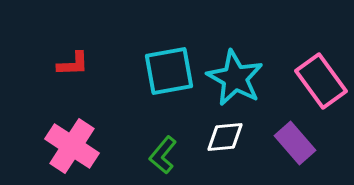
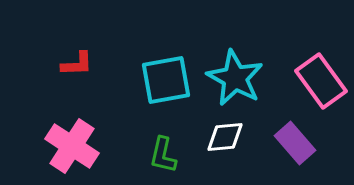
red L-shape: moved 4 px right
cyan square: moved 3 px left, 9 px down
green L-shape: rotated 27 degrees counterclockwise
